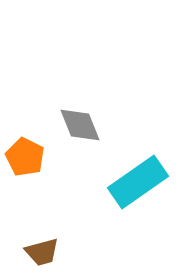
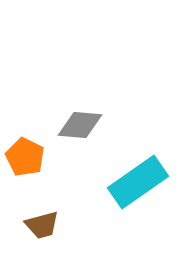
gray diamond: rotated 63 degrees counterclockwise
brown trapezoid: moved 27 px up
